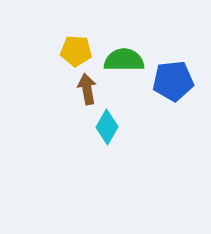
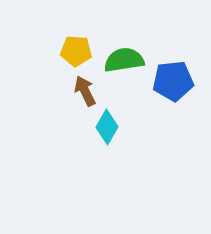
green semicircle: rotated 9 degrees counterclockwise
brown arrow: moved 2 px left, 2 px down; rotated 16 degrees counterclockwise
